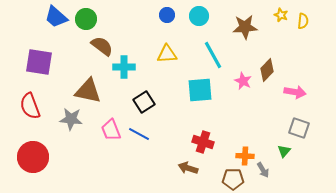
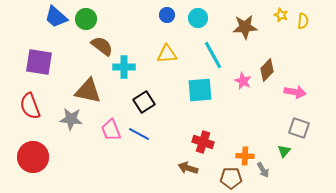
cyan circle: moved 1 px left, 2 px down
brown pentagon: moved 2 px left, 1 px up
